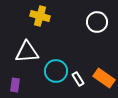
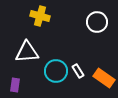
white rectangle: moved 8 px up
